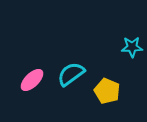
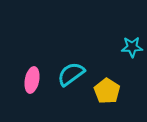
pink ellipse: rotated 35 degrees counterclockwise
yellow pentagon: rotated 10 degrees clockwise
